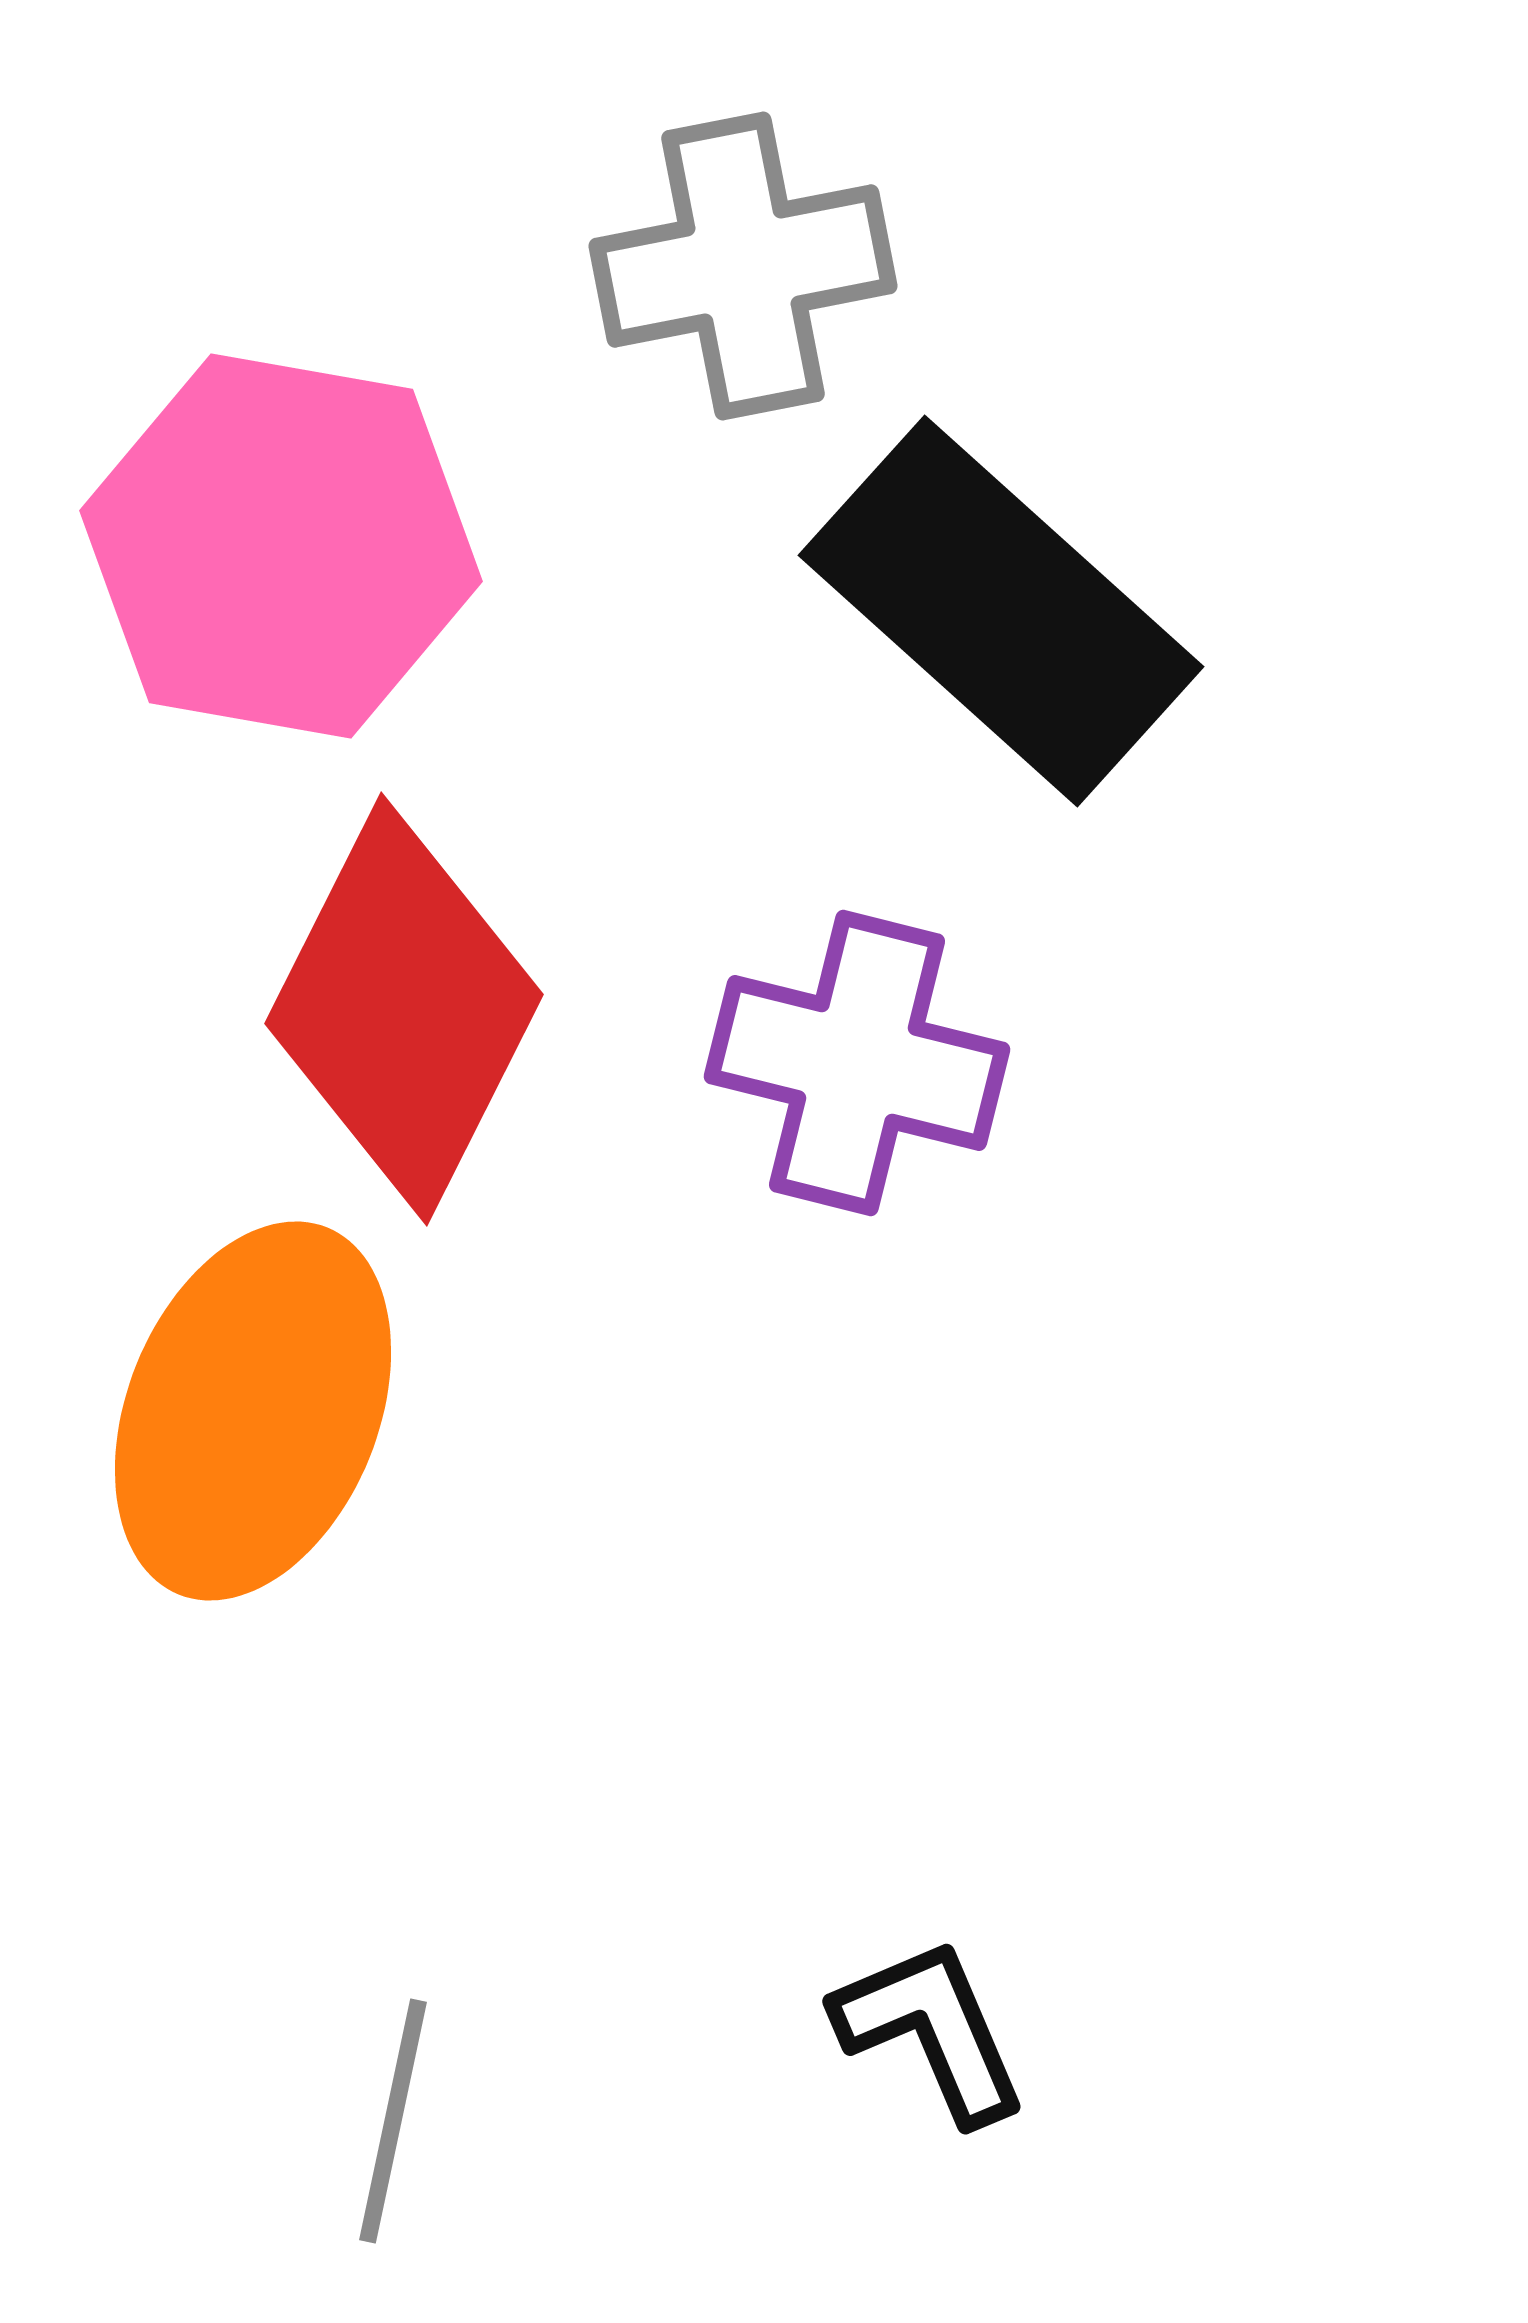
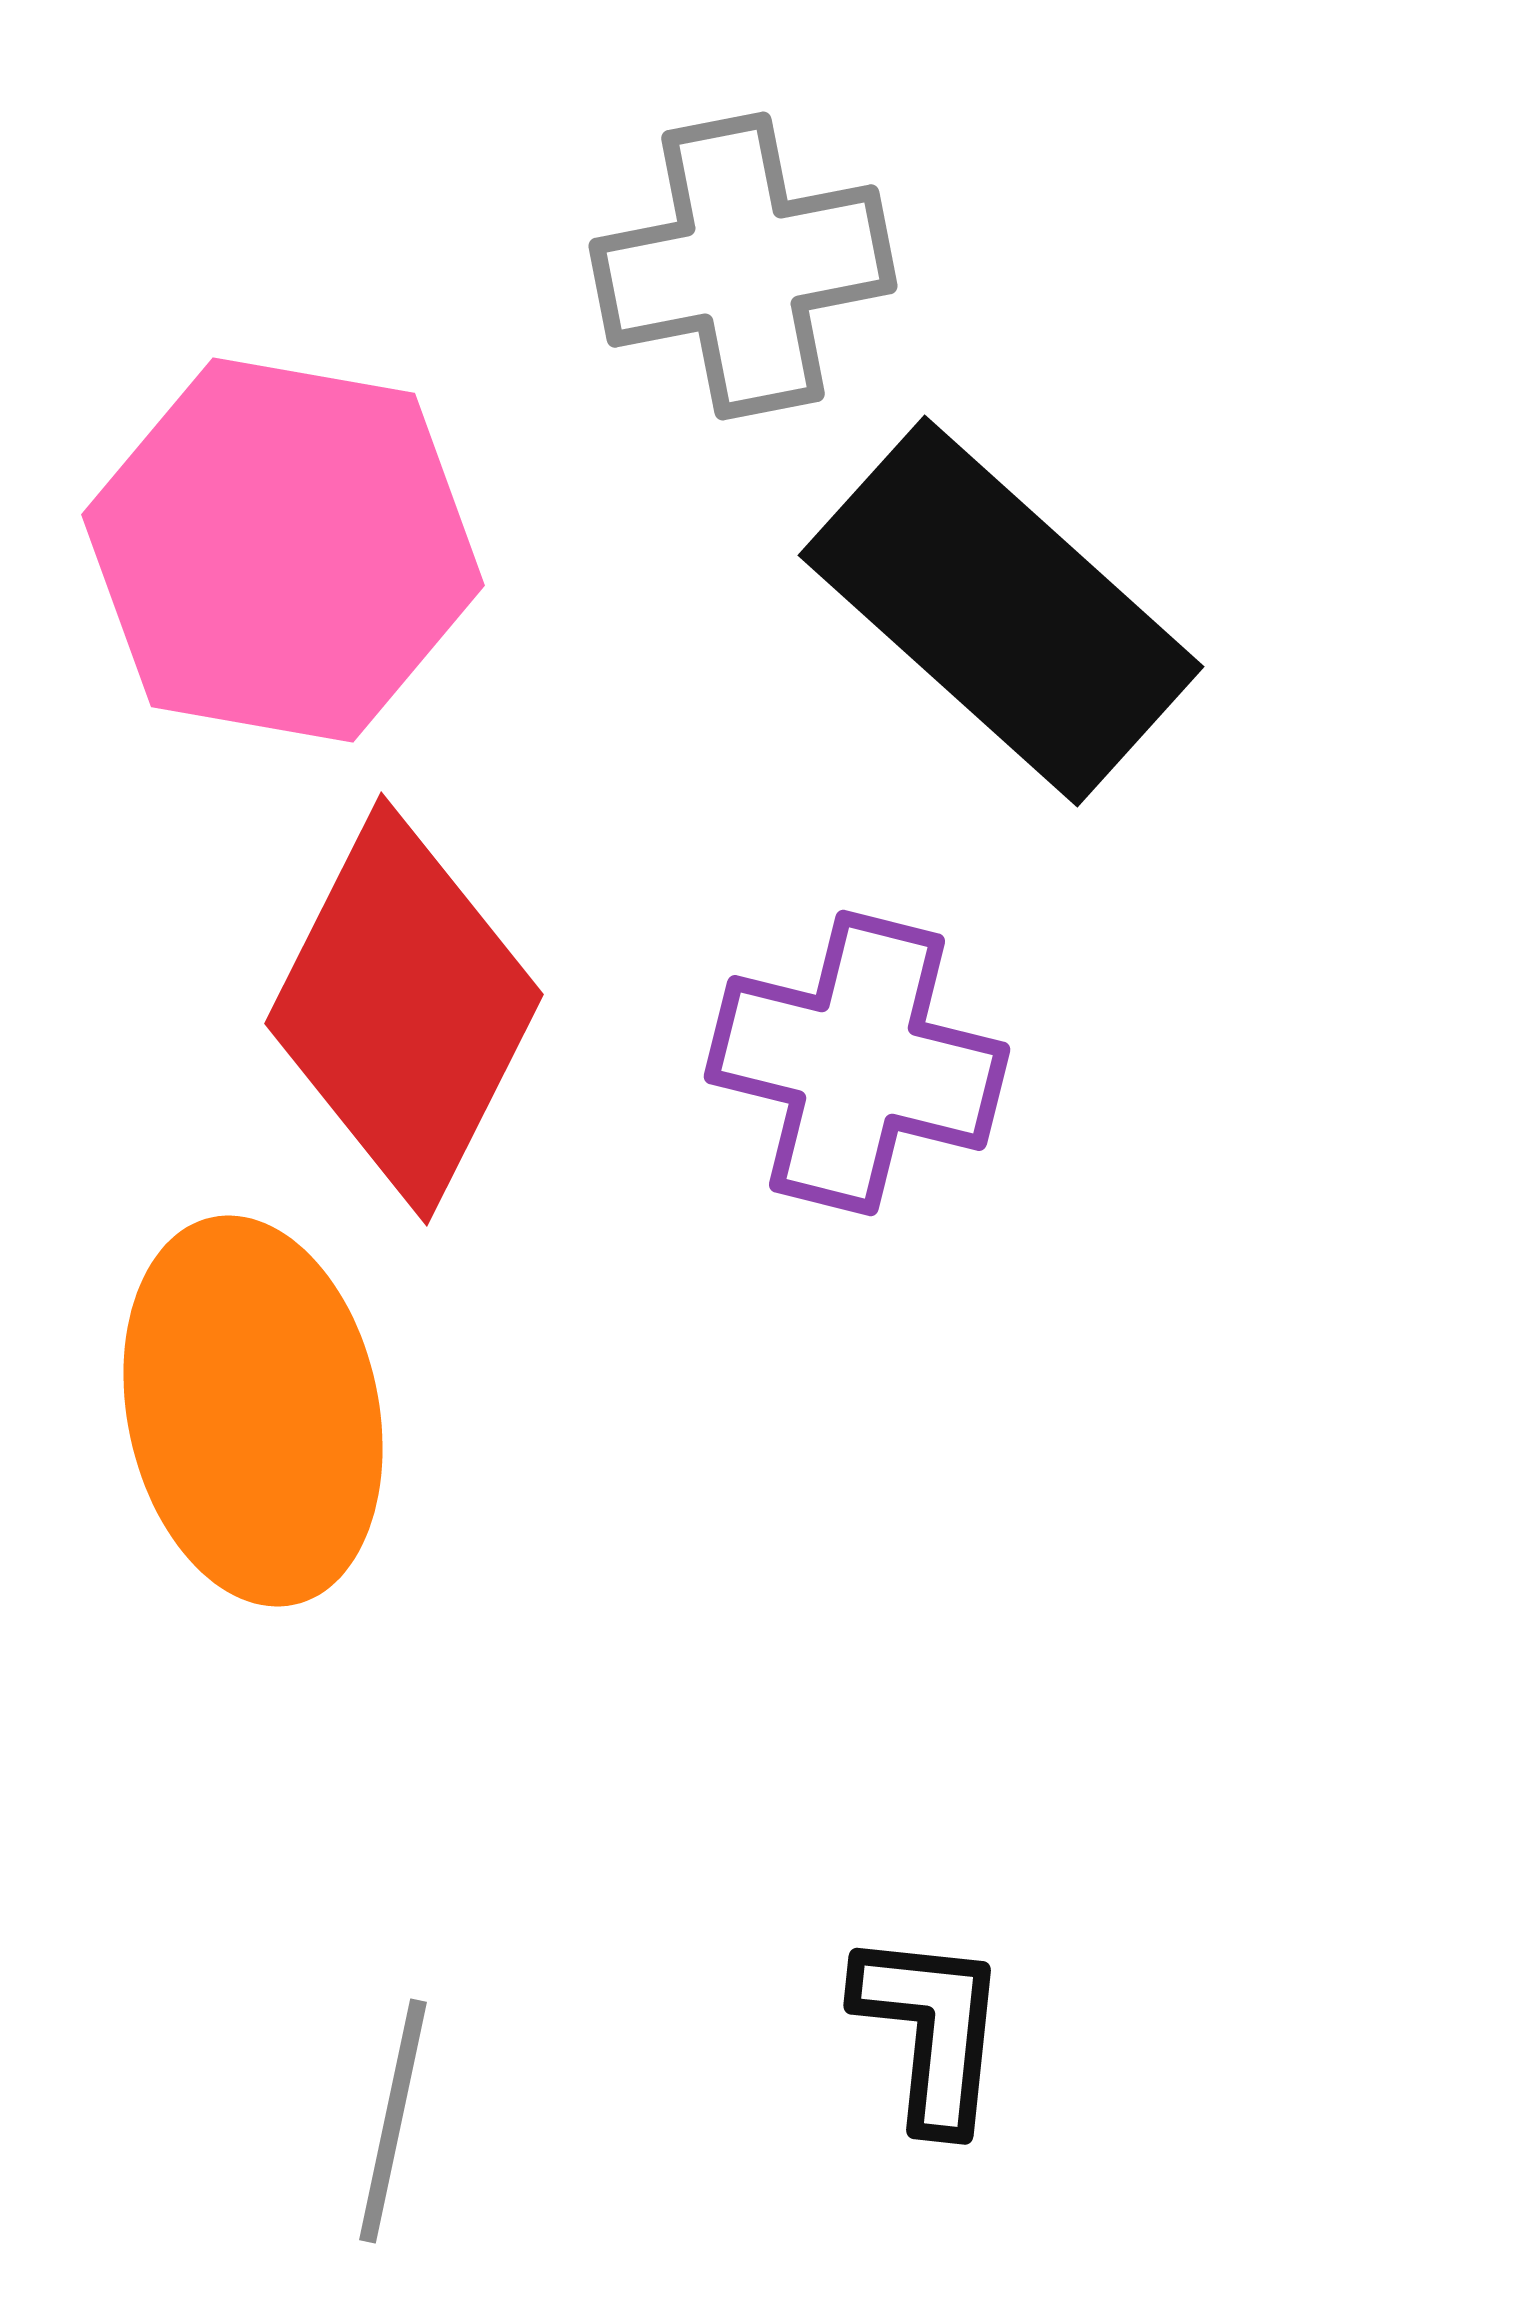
pink hexagon: moved 2 px right, 4 px down
orange ellipse: rotated 34 degrees counterclockwise
black L-shape: rotated 29 degrees clockwise
